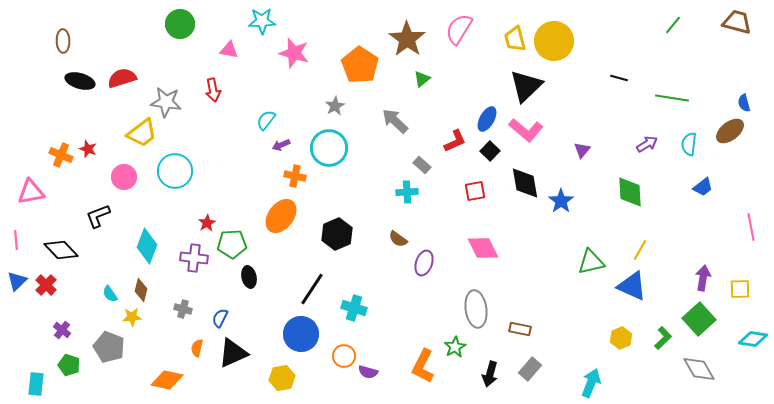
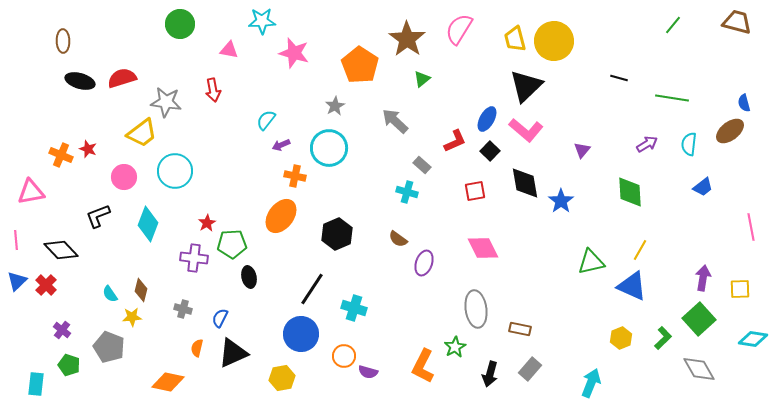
cyan cross at (407, 192): rotated 20 degrees clockwise
cyan diamond at (147, 246): moved 1 px right, 22 px up
orange diamond at (167, 380): moved 1 px right, 2 px down
